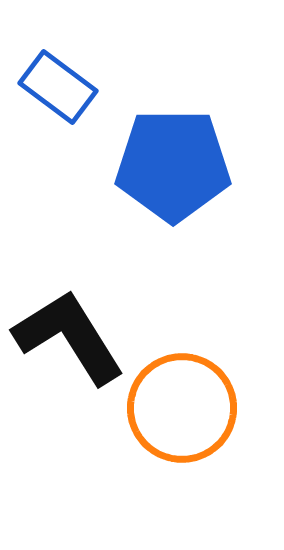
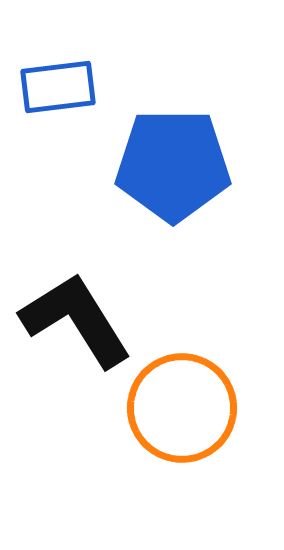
blue rectangle: rotated 44 degrees counterclockwise
black L-shape: moved 7 px right, 17 px up
